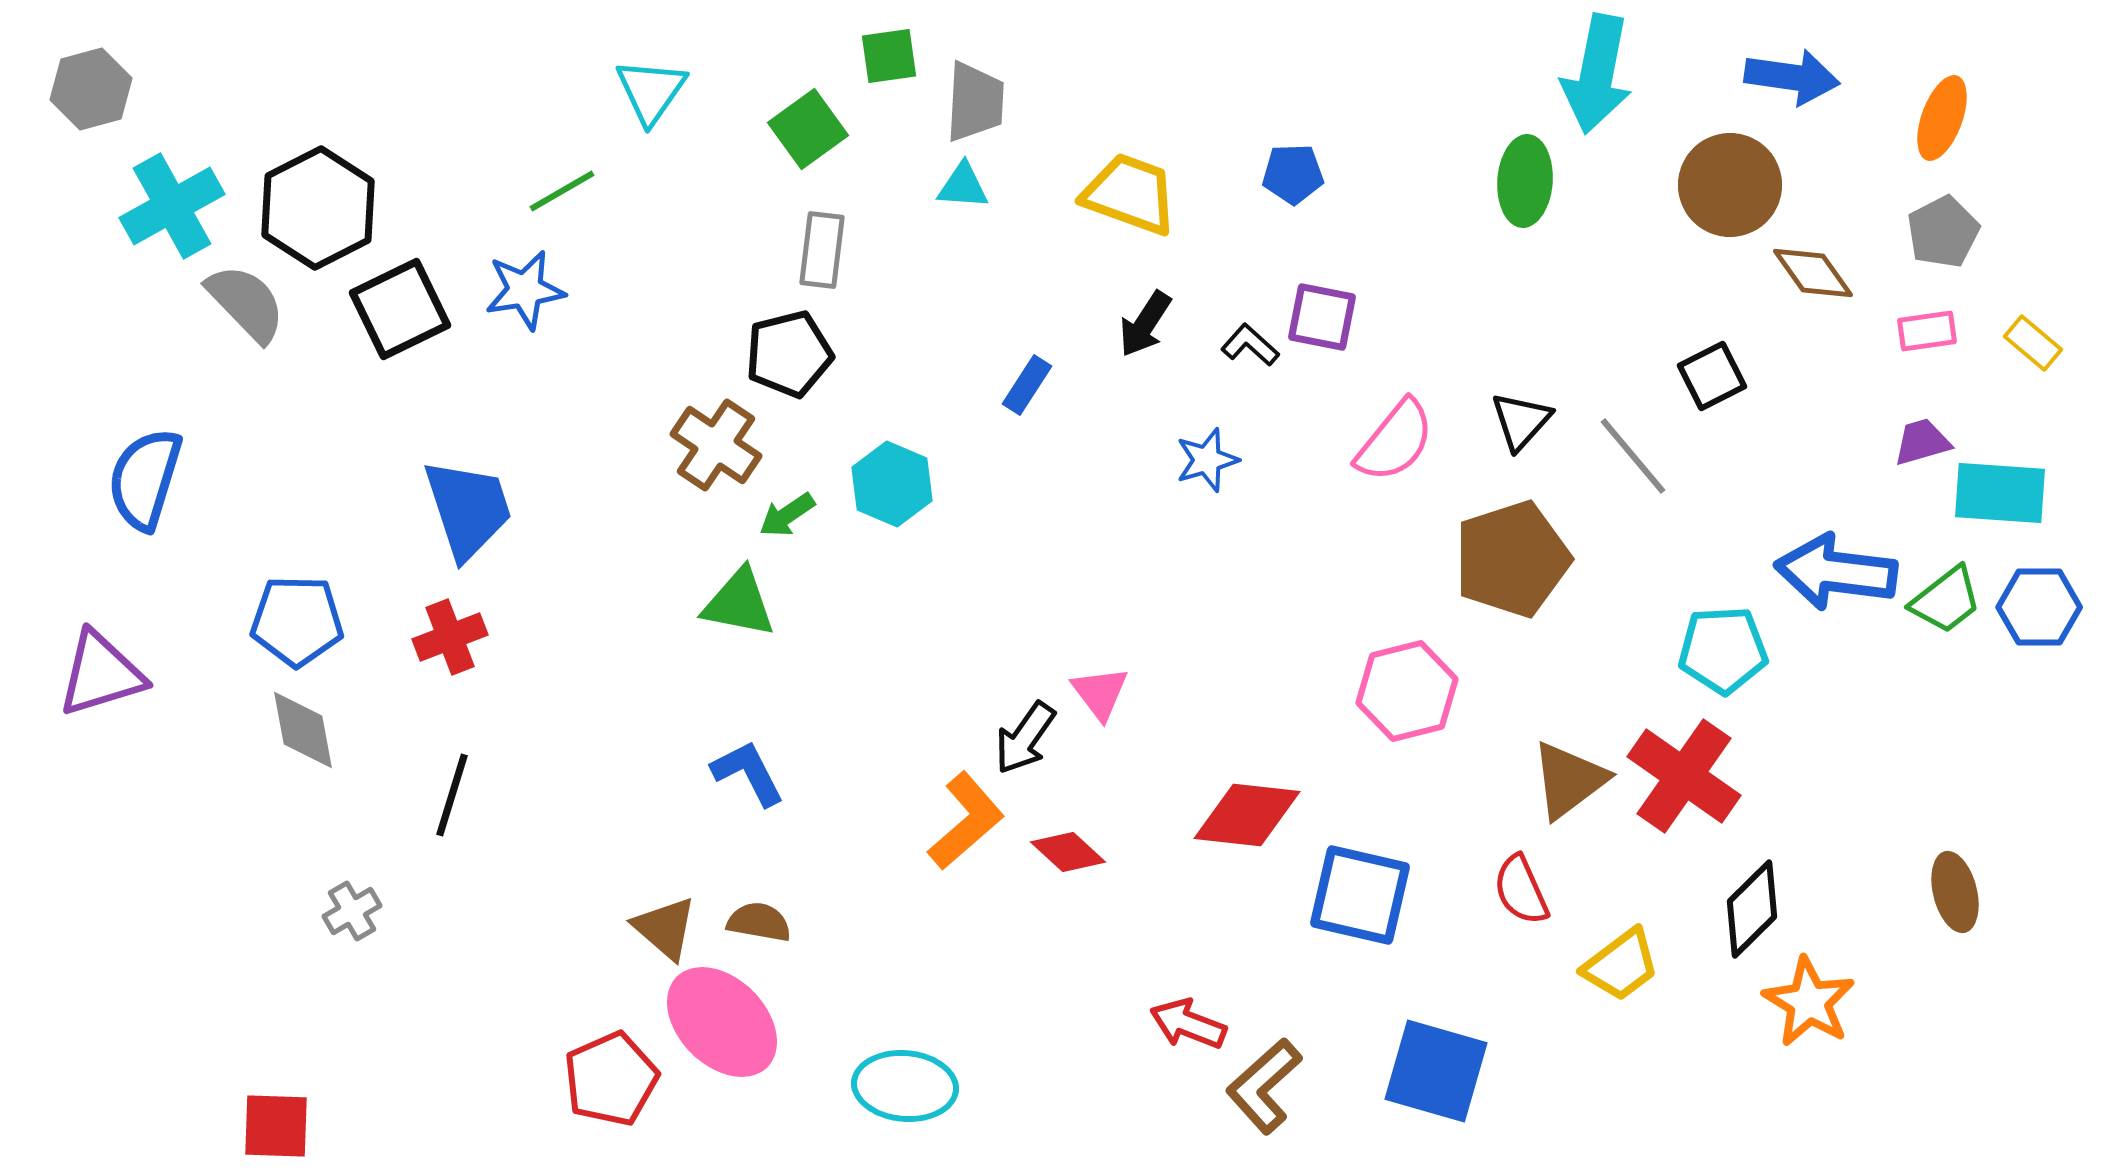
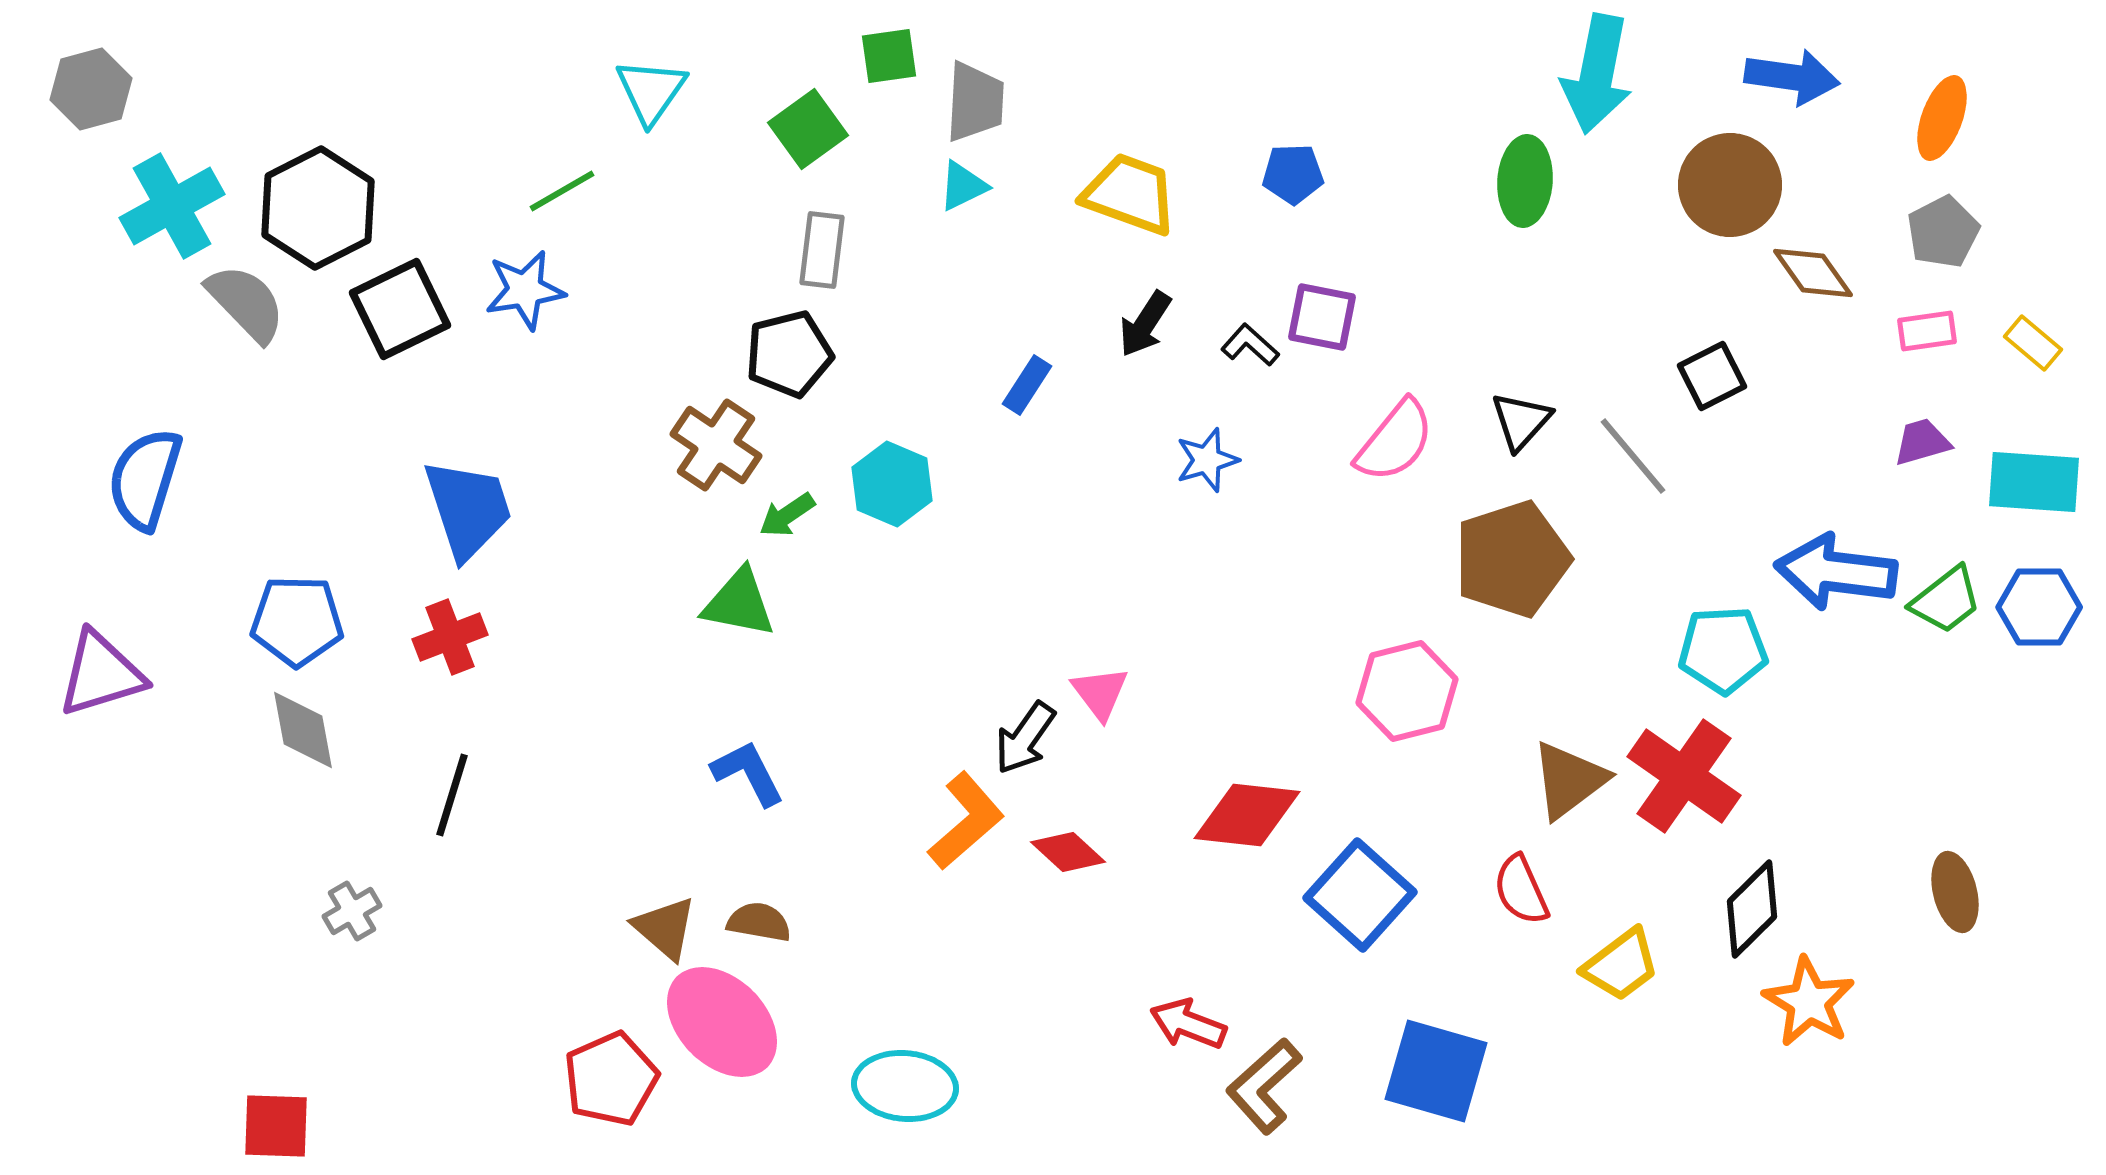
cyan triangle at (963, 186): rotated 30 degrees counterclockwise
cyan rectangle at (2000, 493): moved 34 px right, 11 px up
blue square at (1360, 895): rotated 29 degrees clockwise
